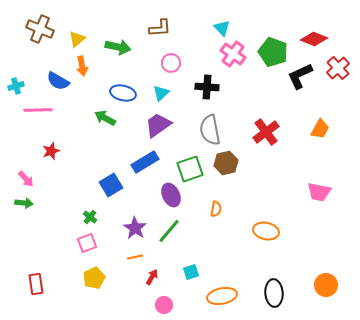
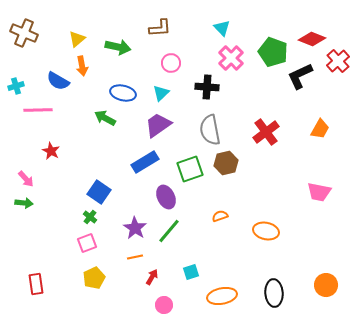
brown cross at (40, 29): moved 16 px left, 4 px down
red diamond at (314, 39): moved 2 px left
pink cross at (233, 54): moved 2 px left, 4 px down; rotated 10 degrees clockwise
red cross at (338, 68): moved 7 px up
red star at (51, 151): rotated 24 degrees counterclockwise
blue square at (111, 185): moved 12 px left, 7 px down; rotated 25 degrees counterclockwise
purple ellipse at (171, 195): moved 5 px left, 2 px down
orange semicircle at (216, 209): moved 4 px right, 7 px down; rotated 119 degrees counterclockwise
